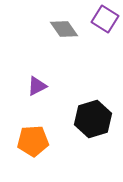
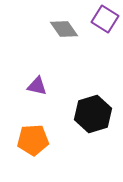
purple triangle: rotated 40 degrees clockwise
black hexagon: moved 5 px up
orange pentagon: moved 1 px up
